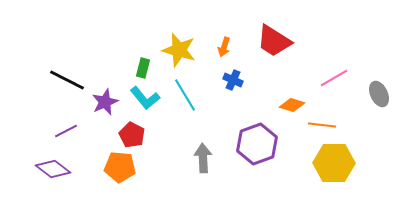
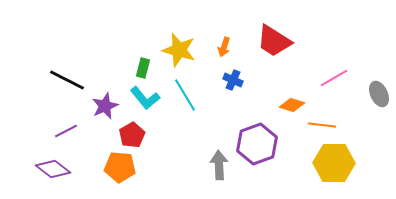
purple star: moved 4 px down
red pentagon: rotated 15 degrees clockwise
gray arrow: moved 16 px right, 7 px down
